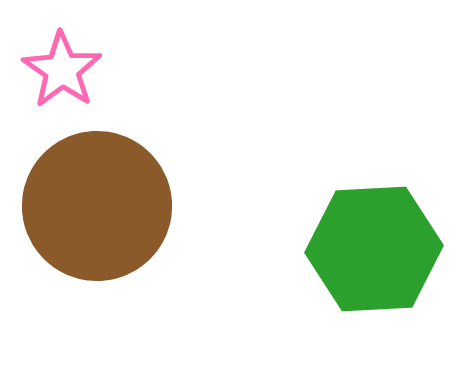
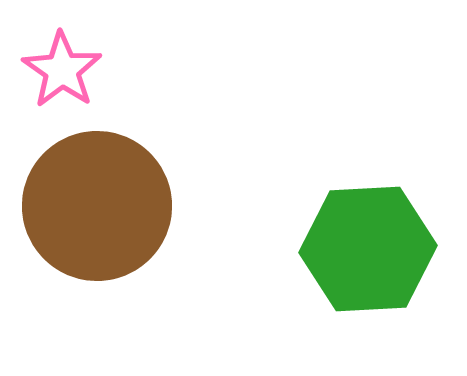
green hexagon: moved 6 px left
